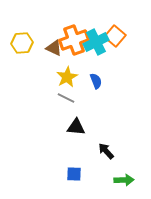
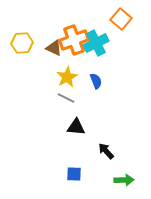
orange square: moved 6 px right, 17 px up
cyan cross: moved 1 px down
